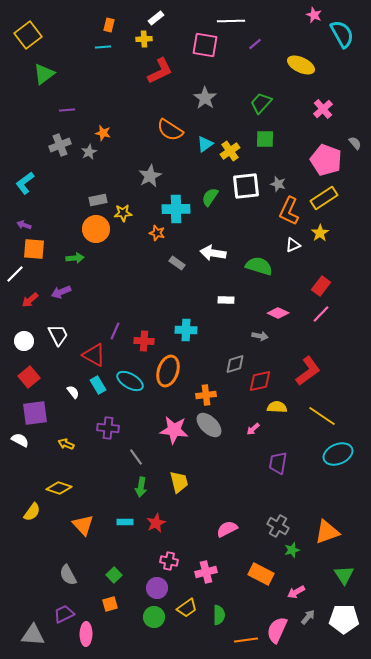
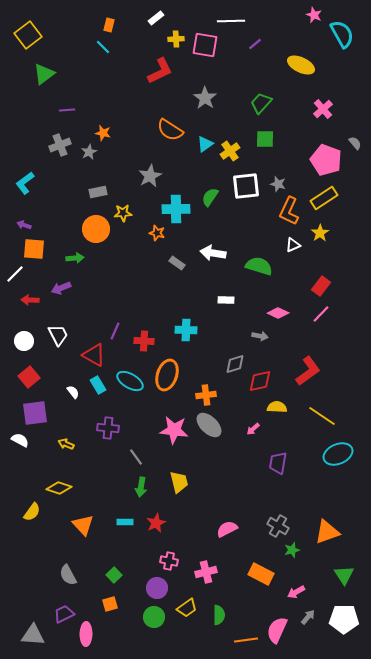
yellow cross at (144, 39): moved 32 px right
cyan line at (103, 47): rotated 49 degrees clockwise
gray rectangle at (98, 200): moved 8 px up
purple arrow at (61, 292): moved 4 px up
red arrow at (30, 300): rotated 42 degrees clockwise
orange ellipse at (168, 371): moved 1 px left, 4 px down
